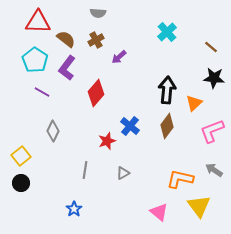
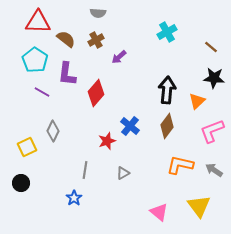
cyan cross: rotated 12 degrees clockwise
purple L-shape: moved 6 px down; rotated 30 degrees counterclockwise
orange triangle: moved 3 px right, 2 px up
yellow square: moved 6 px right, 9 px up; rotated 12 degrees clockwise
orange L-shape: moved 14 px up
blue star: moved 11 px up
